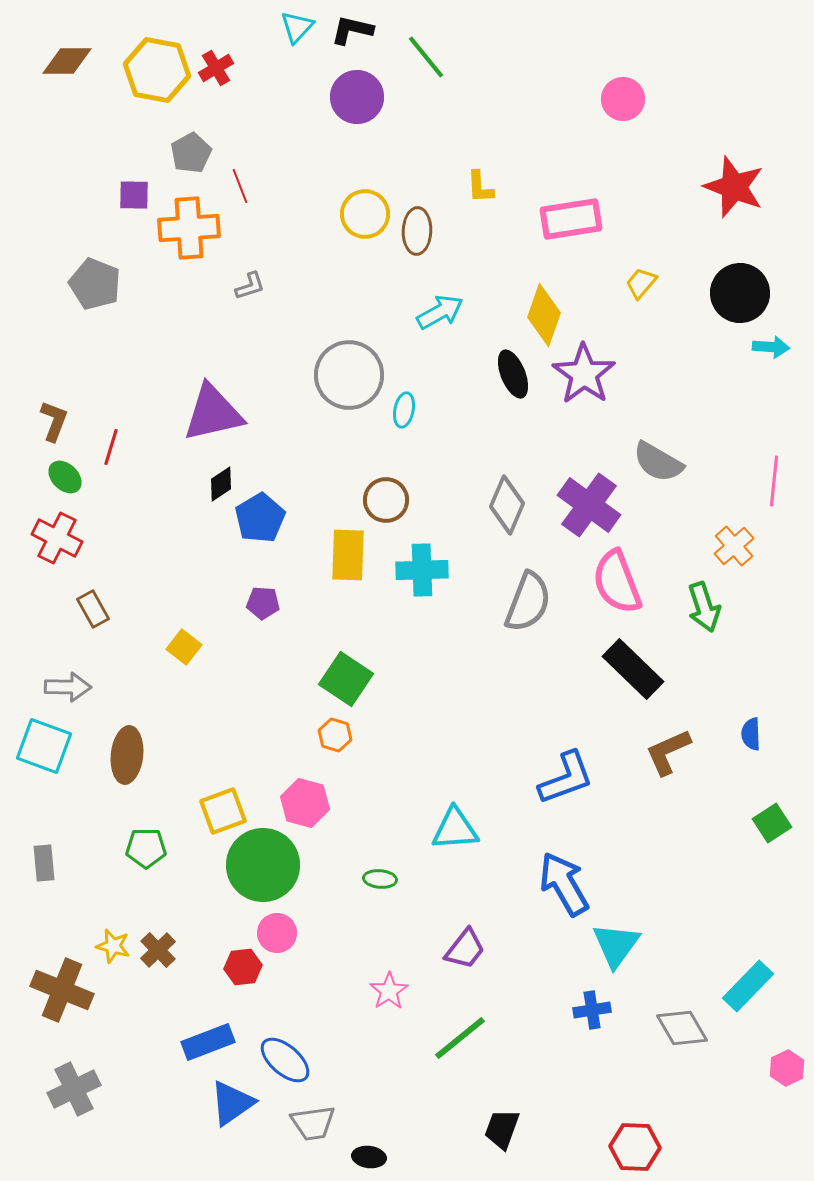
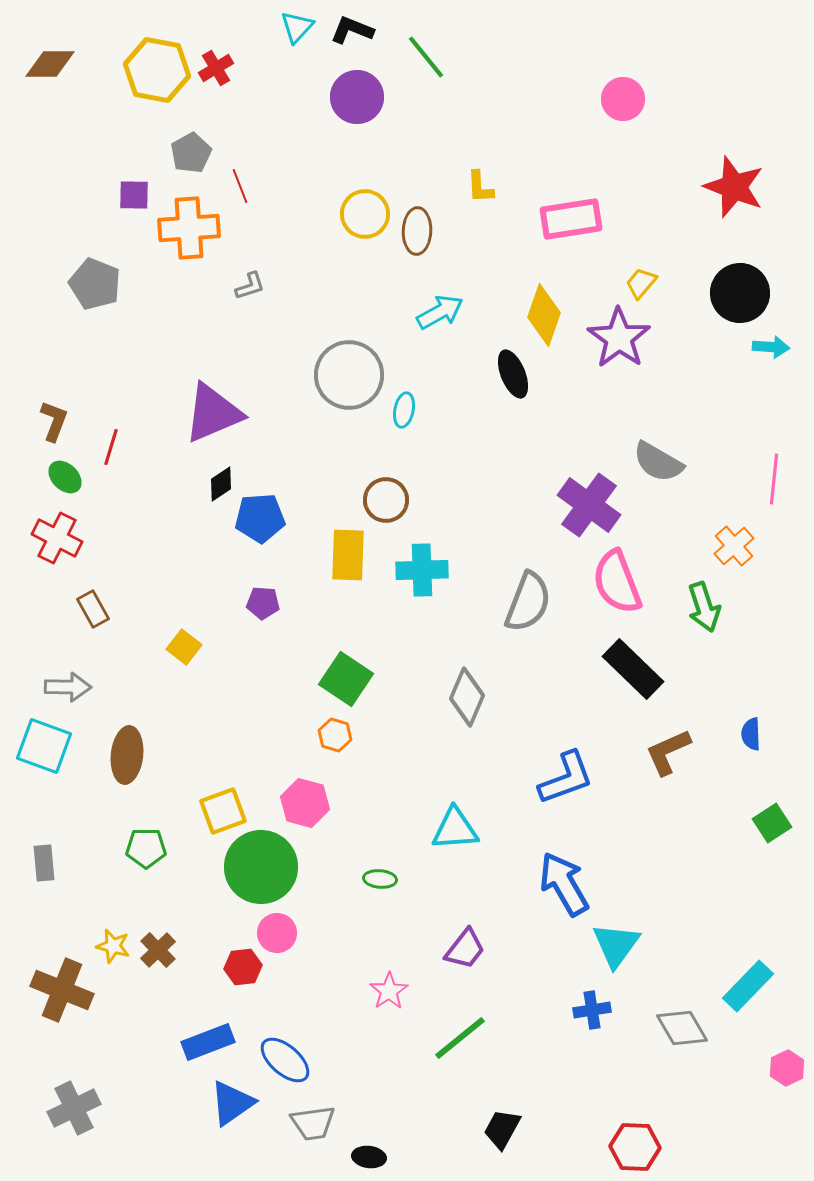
black L-shape at (352, 30): rotated 9 degrees clockwise
brown diamond at (67, 61): moved 17 px left, 3 px down
purple star at (584, 374): moved 35 px right, 36 px up
purple triangle at (213, 413): rotated 10 degrees counterclockwise
pink line at (774, 481): moved 2 px up
gray diamond at (507, 505): moved 40 px left, 192 px down
blue pentagon at (260, 518): rotated 27 degrees clockwise
green circle at (263, 865): moved 2 px left, 2 px down
gray cross at (74, 1089): moved 19 px down
black trapezoid at (502, 1129): rotated 9 degrees clockwise
